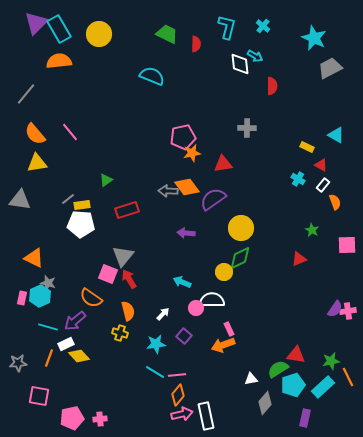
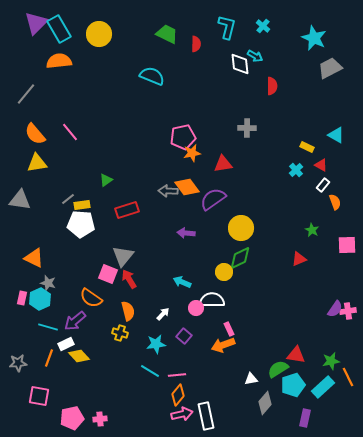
cyan cross at (298, 179): moved 2 px left, 9 px up; rotated 16 degrees clockwise
cyan hexagon at (40, 296): moved 3 px down
cyan line at (155, 372): moved 5 px left, 1 px up
